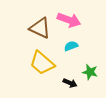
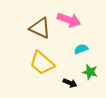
cyan semicircle: moved 10 px right, 3 px down
